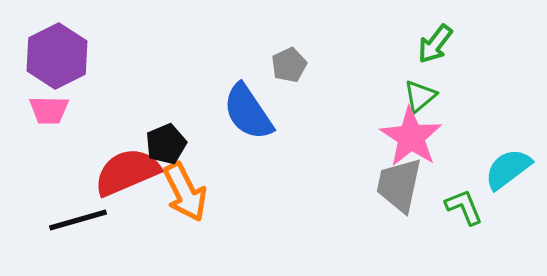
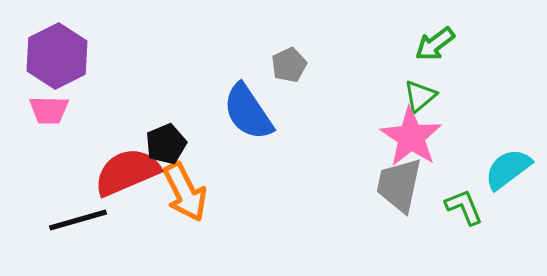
green arrow: rotated 15 degrees clockwise
